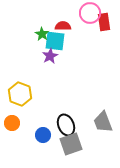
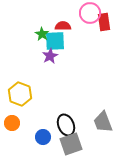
cyan square: rotated 10 degrees counterclockwise
blue circle: moved 2 px down
